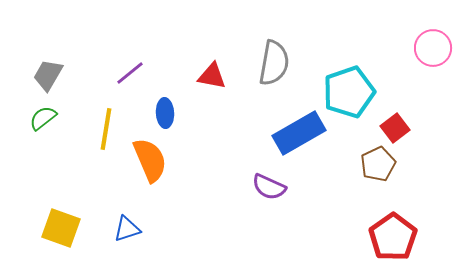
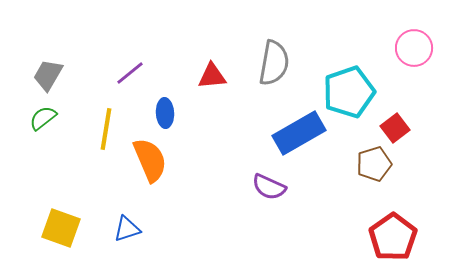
pink circle: moved 19 px left
red triangle: rotated 16 degrees counterclockwise
brown pentagon: moved 4 px left; rotated 8 degrees clockwise
